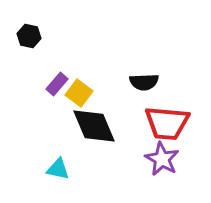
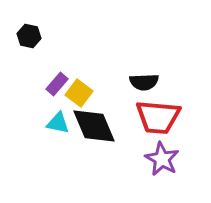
red trapezoid: moved 9 px left, 6 px up
cyan triangle: moved 46 px up
